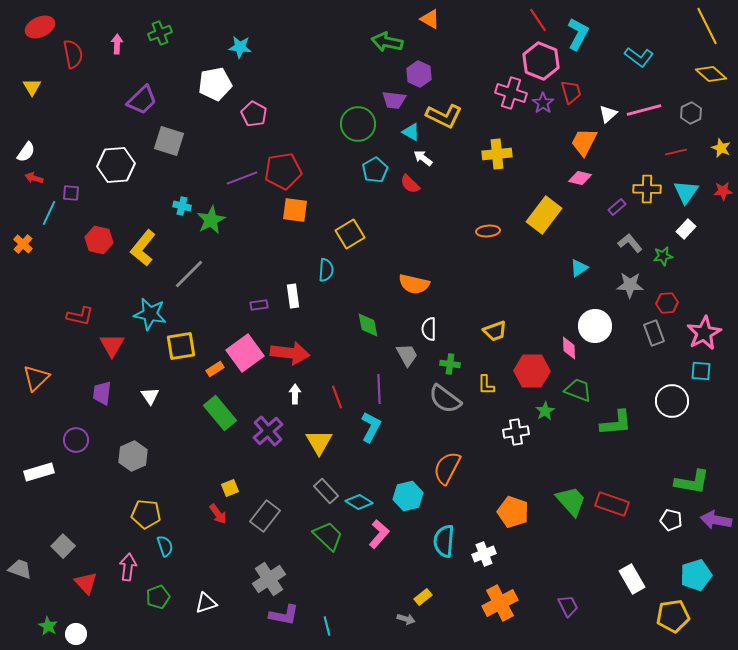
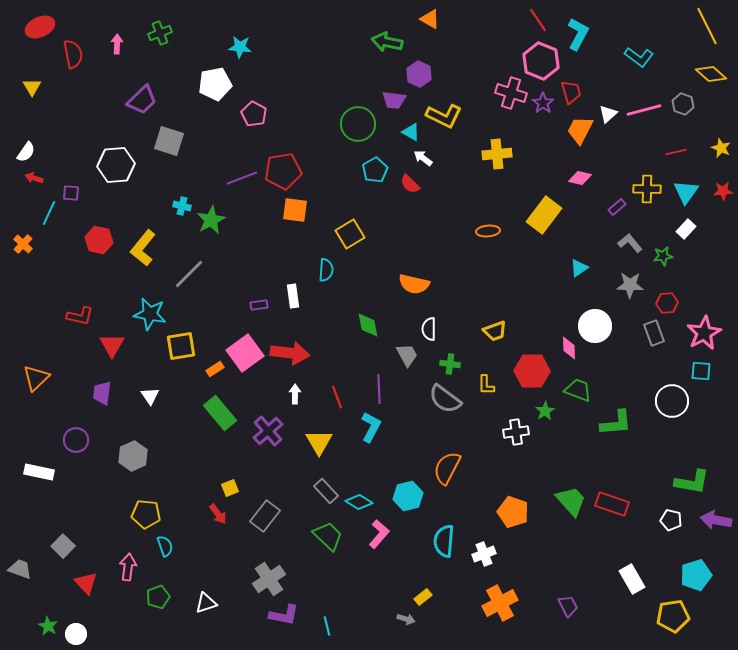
gray hexagon at (691, 113): moved 8 px left, 9 px up; rotated 15 degrees counterclockwise
orange trapezoid at (584, 142): moved 4 px left, 12 px up
white rectangle at (39, 472): rotated 28 degrees clockwise
